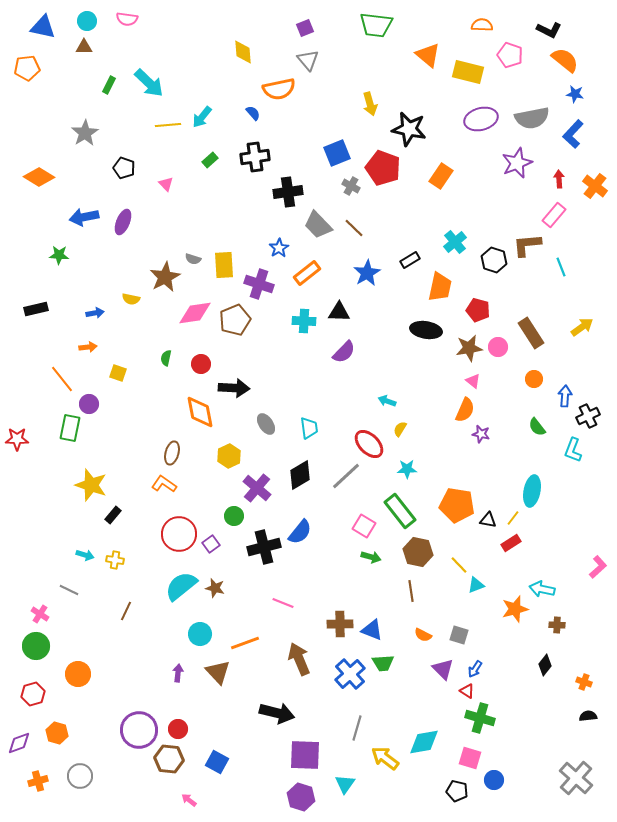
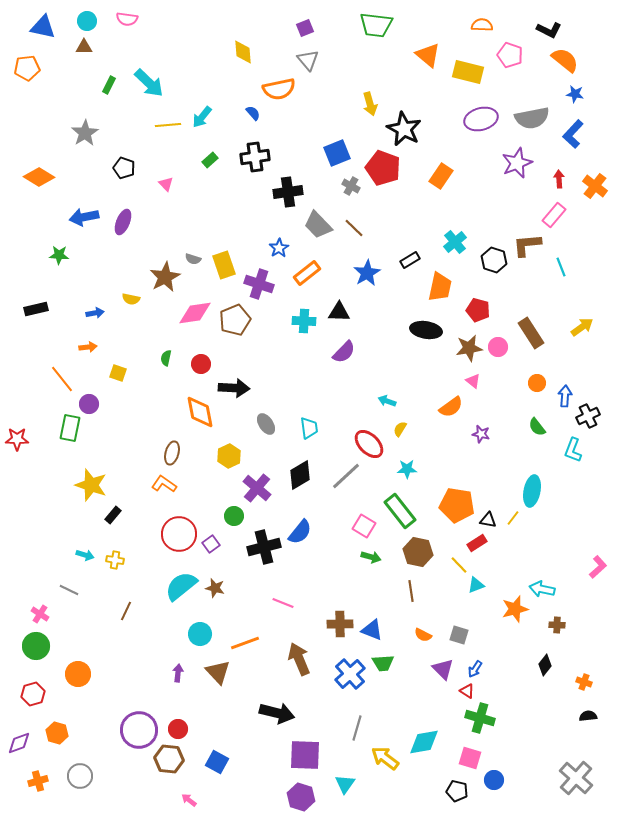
black star at (409, 129): moved 5 px left; rotated 16 degrees clockwise
yellow rectangle at (224, 265): rotated 16 degrees counterclockwise
orange circle at (534, 379): moved 3 px right, 4 px down
orange semicircle at (465, 410): moved 14 px left, 3 px up; rotated 30 degrees clockwise
red rectangle at (511, 543): moved 34 px left
